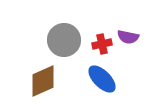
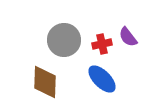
purple semicircle: rotated 40 degrees clockwise
brown diamond: moved 2 px right, 1 px down; rotated 64 degrees counterclockwise
